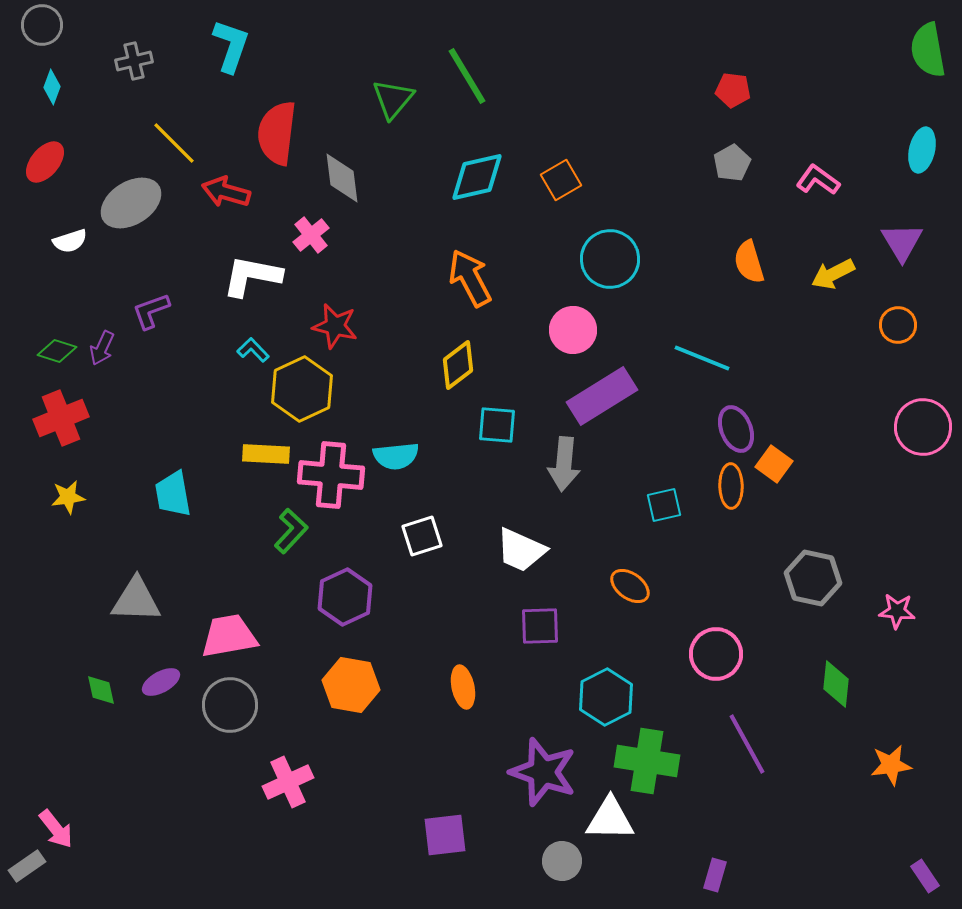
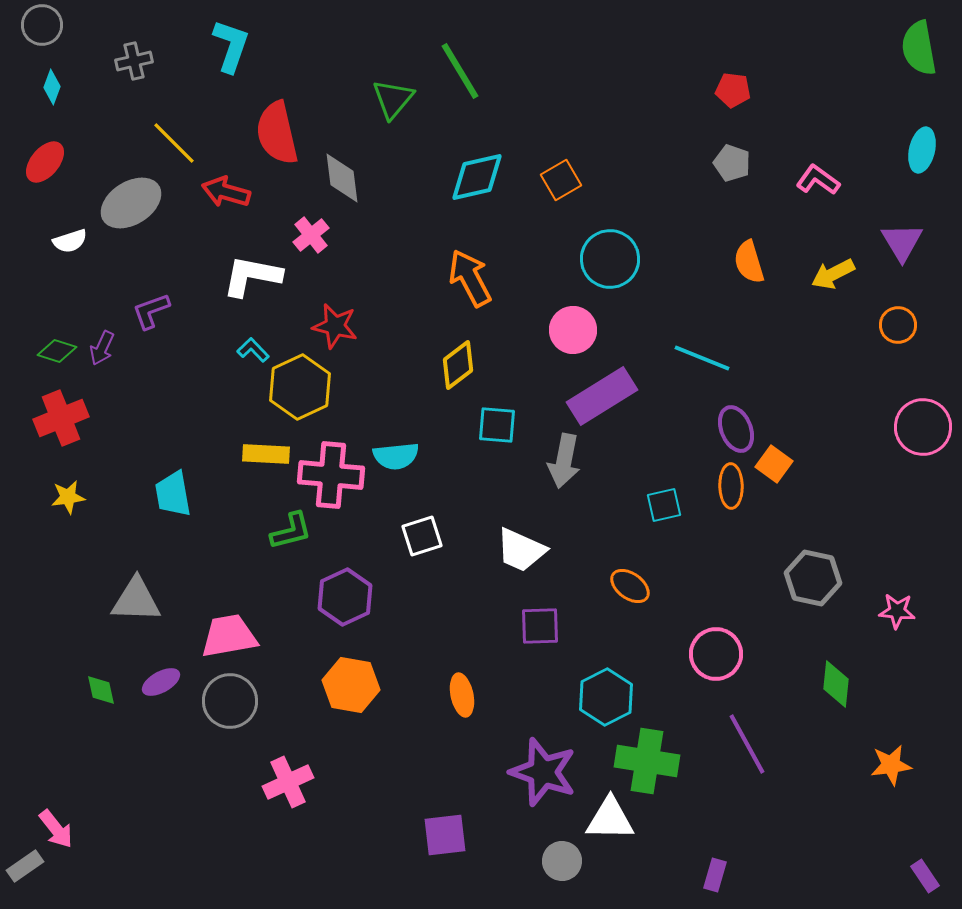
green semicircle at (928, 50): moved 9 px left, 2 px up
green line at (467, 76): moved 7 px left, 5 px up
red semicircle at (277, 133): rotated 20 degrees counterclockwise
gray pentagon at (732, 163): rotated 24 degrees counterclockwise
yellow hexagon at (302, 389): moved 2 px left, 2 px up
gray arrow at (564, 464): moved 3 px up; rotated 6 degrees clockwise
green L-shape at (291, 531): rotated 33 degrees clockwise
orange ellipse at (463, 687): moved 1 px left, 8 px down
gray circle at (230, 705): moved 4 px up
gray rectangle at (27, 866): moved 2 px left
